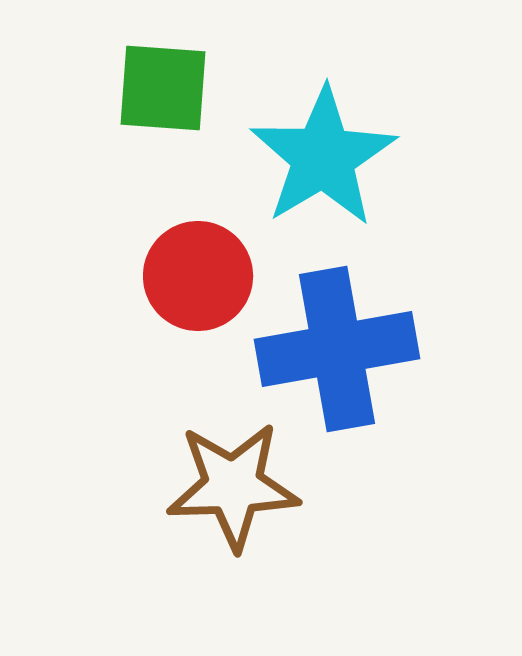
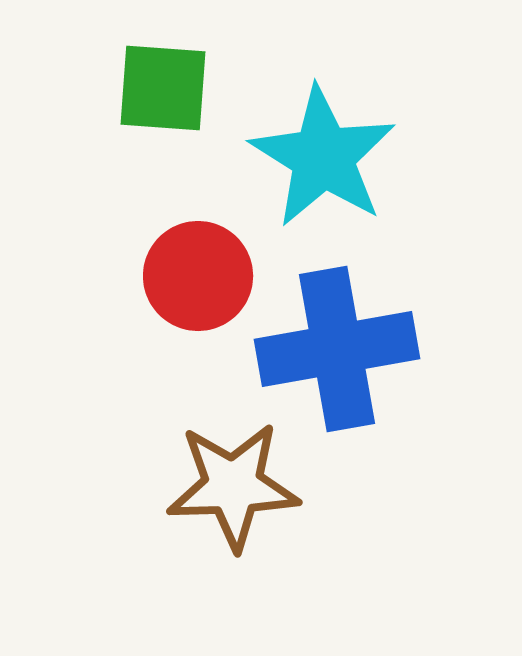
cyan star: rotated 9 degrees counterclockwise
